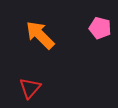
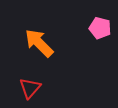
orange arrow: moved 1 px left, 8 px down
